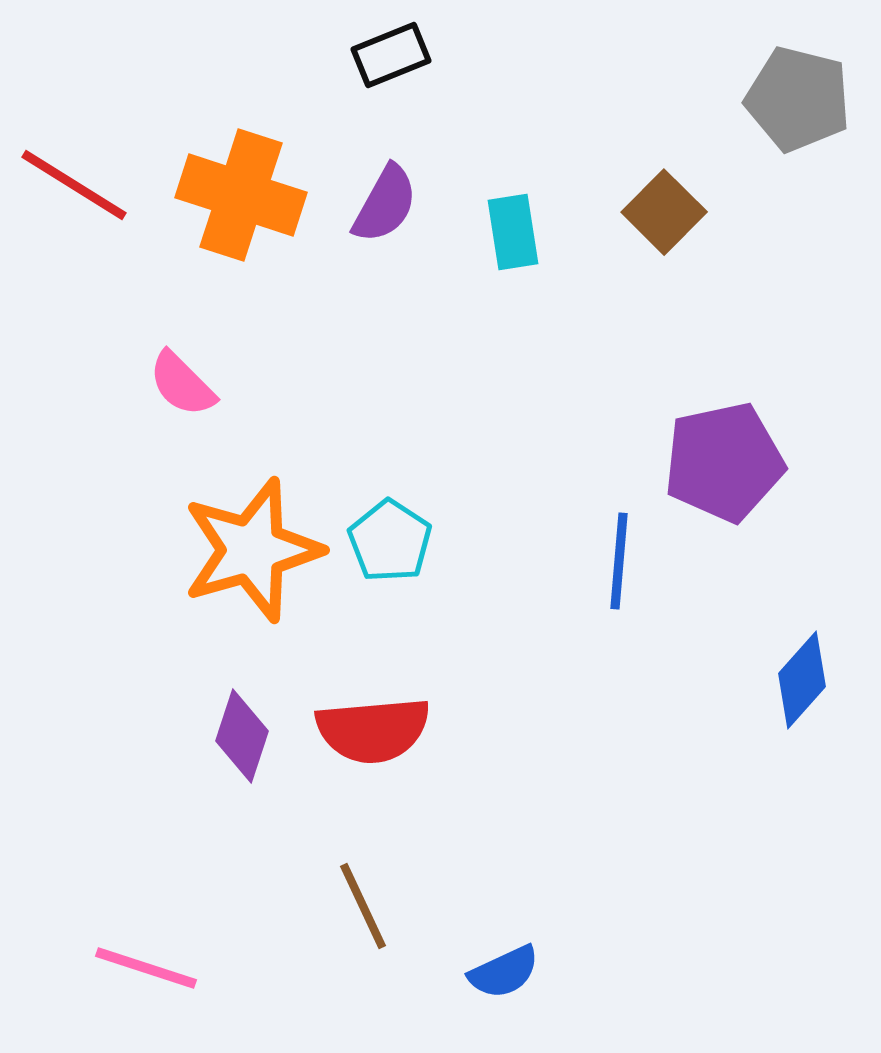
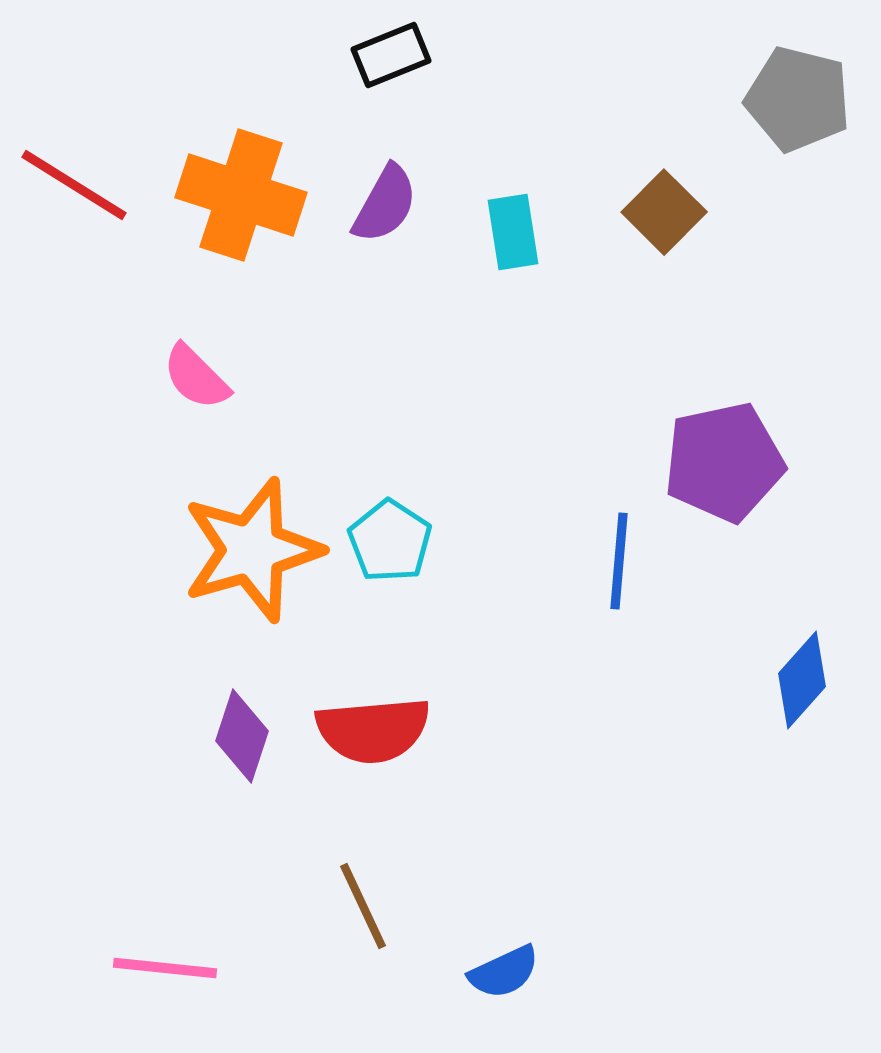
pink semicircle: moved 14 px right, 7 px up
pink line: moved 19 px right; rotated 12 degrees counterclockwise
